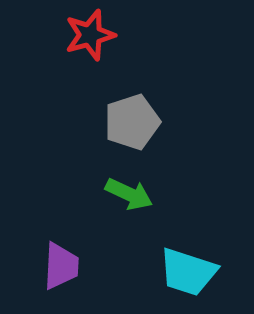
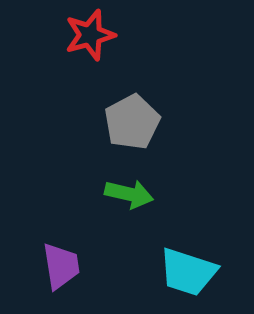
gray pentagon: rotated 10 degrees counterclockwise
green arrow: rotated 12 degrees counterclockwise
purple trapezoid: rotated 12 degrees counterclockwise
